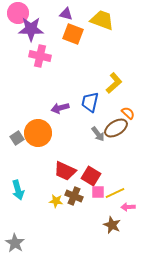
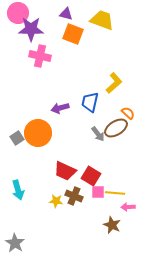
yellow line: rotated 30 degrees clockwise
